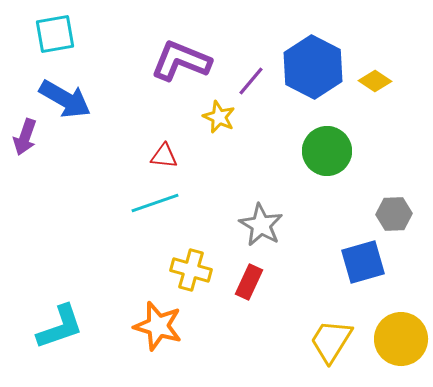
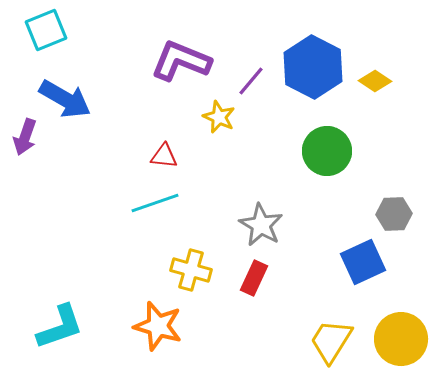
cyan square: moved 9 px left, 4 px up; rotated 12 degrees counterclockwise
blue square: rotated 9 degrees counterclockwise
red rectangle: moved 5 px right, 4 px up
